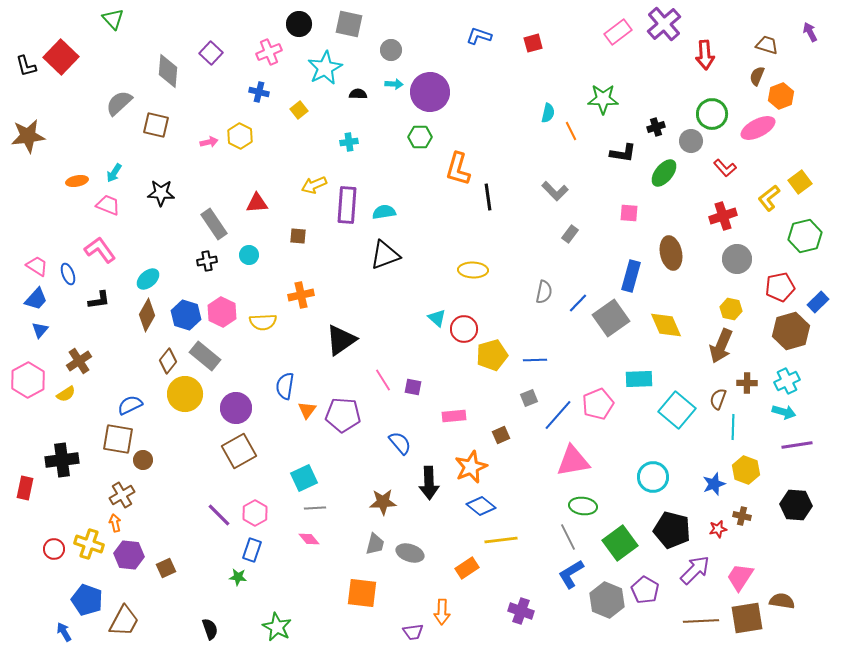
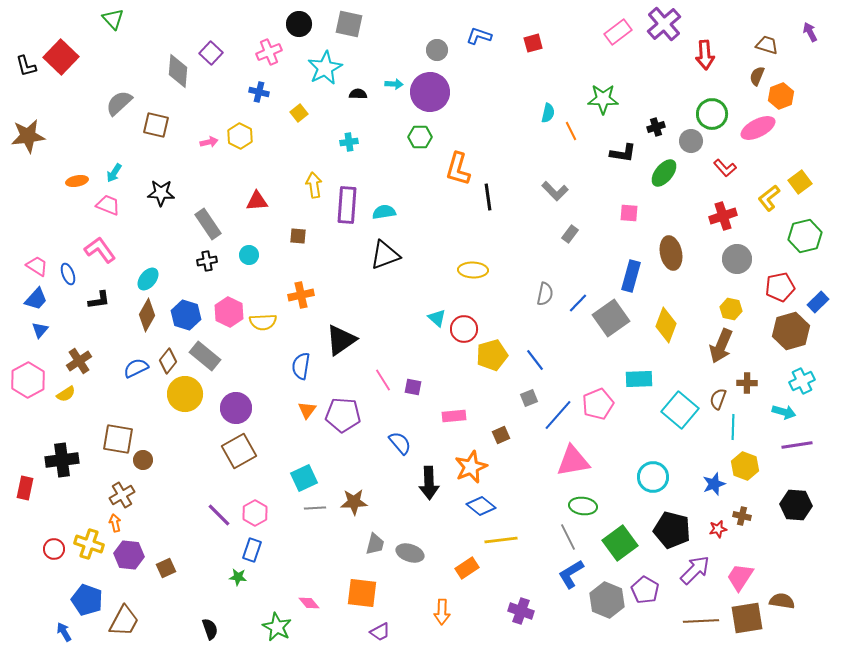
gray circle at (391, 50): moved 46 px right
gray diamond at (168, 71): moved 10 px right
yellow square at (299, 110): moved 3 px down
yellow arrow at (314, 185): rotated 105 degrees clockwise
red triangle at (257, 203): moved 2 px up
gray rectangle at (214, 224): moved 6 px left
cyan ellipse at (148, 279): rotated 10 degrees counterclockwise
gray semicircle at (544, 292): moved 1 px right, 2 px down
pink hexagon at (222, 312): moved 7 px right
yellow diamond at (666, 325): rotated 44 degrees clockwise
blue line at (535, 360): rotated 55 degrees clockwise
cyan cross at (787, 381): moved 15 px right
blue semicircle at (285, 386): moved 16 px right, 20 px up
blue semicircle at (130, 405): moved 6 px right, 37 px up
cyan square at (677, 410): moved 3 px right
yellow hexagon at (746, 470): moved 1 px left, 4 px up
brown star at (383, 502): moved 29 px left
pink diamond at (309, 539): moved 64 px down
purple trapezoid at (413, 632): moved 33 px left; rotated 20 degrees counterclockwise
